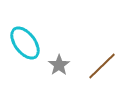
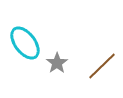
gray star: moved 2 px left, 2 px up
